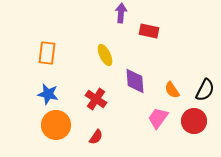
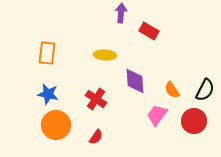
red rectangle: rotated 18 degrees clockwise
yellow ellipse: rotated 60 degrees counterclockwise
pink trapezoid: moved 1 px left, 3 px up
